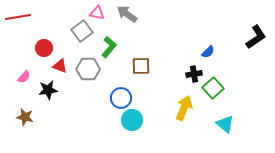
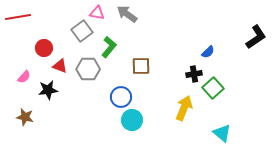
blue circle: moved 1 px up
cyan triangle: moved 3 px left, 9 px down
